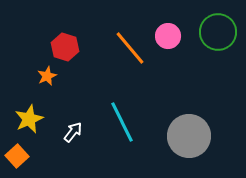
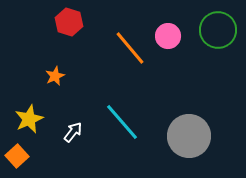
green circle: moved 2 px up
red hexagon: moved 4 px right, 25 px up
orange star: moved 8 px right
cyan line: rotated 15 degrees counterclockwise
